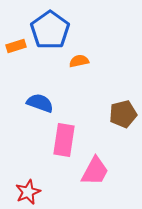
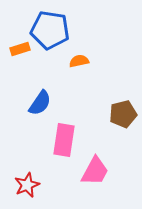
blue pentagon: rotated 27 degrees counterclockwise
orange rectangle: moved 4 px right, 3 px down
blue semicircle: rotated 104 degrees clockwise
red star: moved 1 px left, 7 px up
